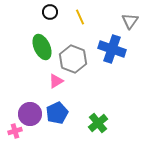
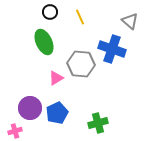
gray triangle: rotated 24 degrees counterclockwise
green ellipse: moved 2 px right, 5 px up
gray hexagon: moved 8 px right, 5 px down; rotated 16 degrees counterclockwise
pink triangle: moved 3 px up
purple circle: moved 6 px up
green cross: rotated 24 degrees clockwise
